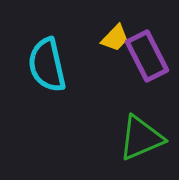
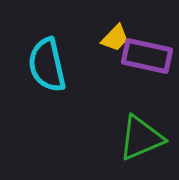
purple rectangle: rotated 51 degrees counterclockwise
